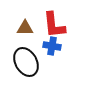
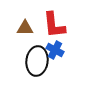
blue cross: moved 3 px right, 4 px down; rotated 18 degrees clockwise
black ellipse: moved 11 px right, 1 px up; rotated 36 degrees clockwise
